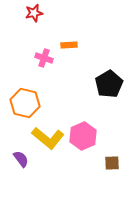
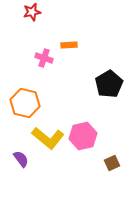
red star: moved 2 px left, 1 px up
pink hexagon: rotated 12 degrees clockwise
brown square: rotated 21 degrees counterclockwise
